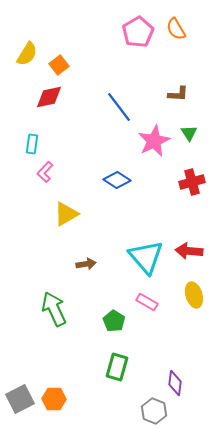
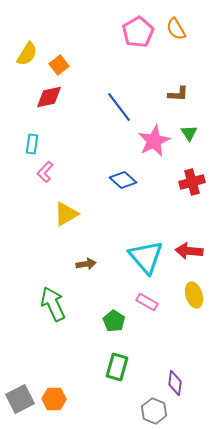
blue diamond: moved 6 px right; rotated 8 degrees clockwise
green arrow: moved 1 px left, 5 px up
